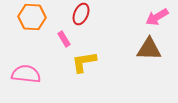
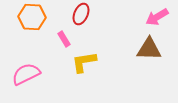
pink semicircle: rotated 32 degrees counterclockwise
